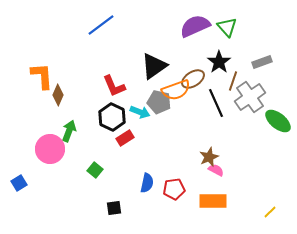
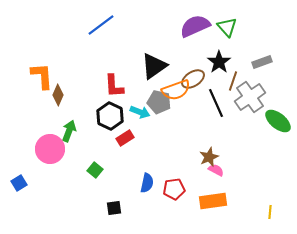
red L-shape: rotated 20 degrees clockwise
black hexagon: moved 2 px left, 1 px up
orange rectangle: rotated 8 degrees counterclockwise
yellow line: rotated 40 degrees counterclockwise
